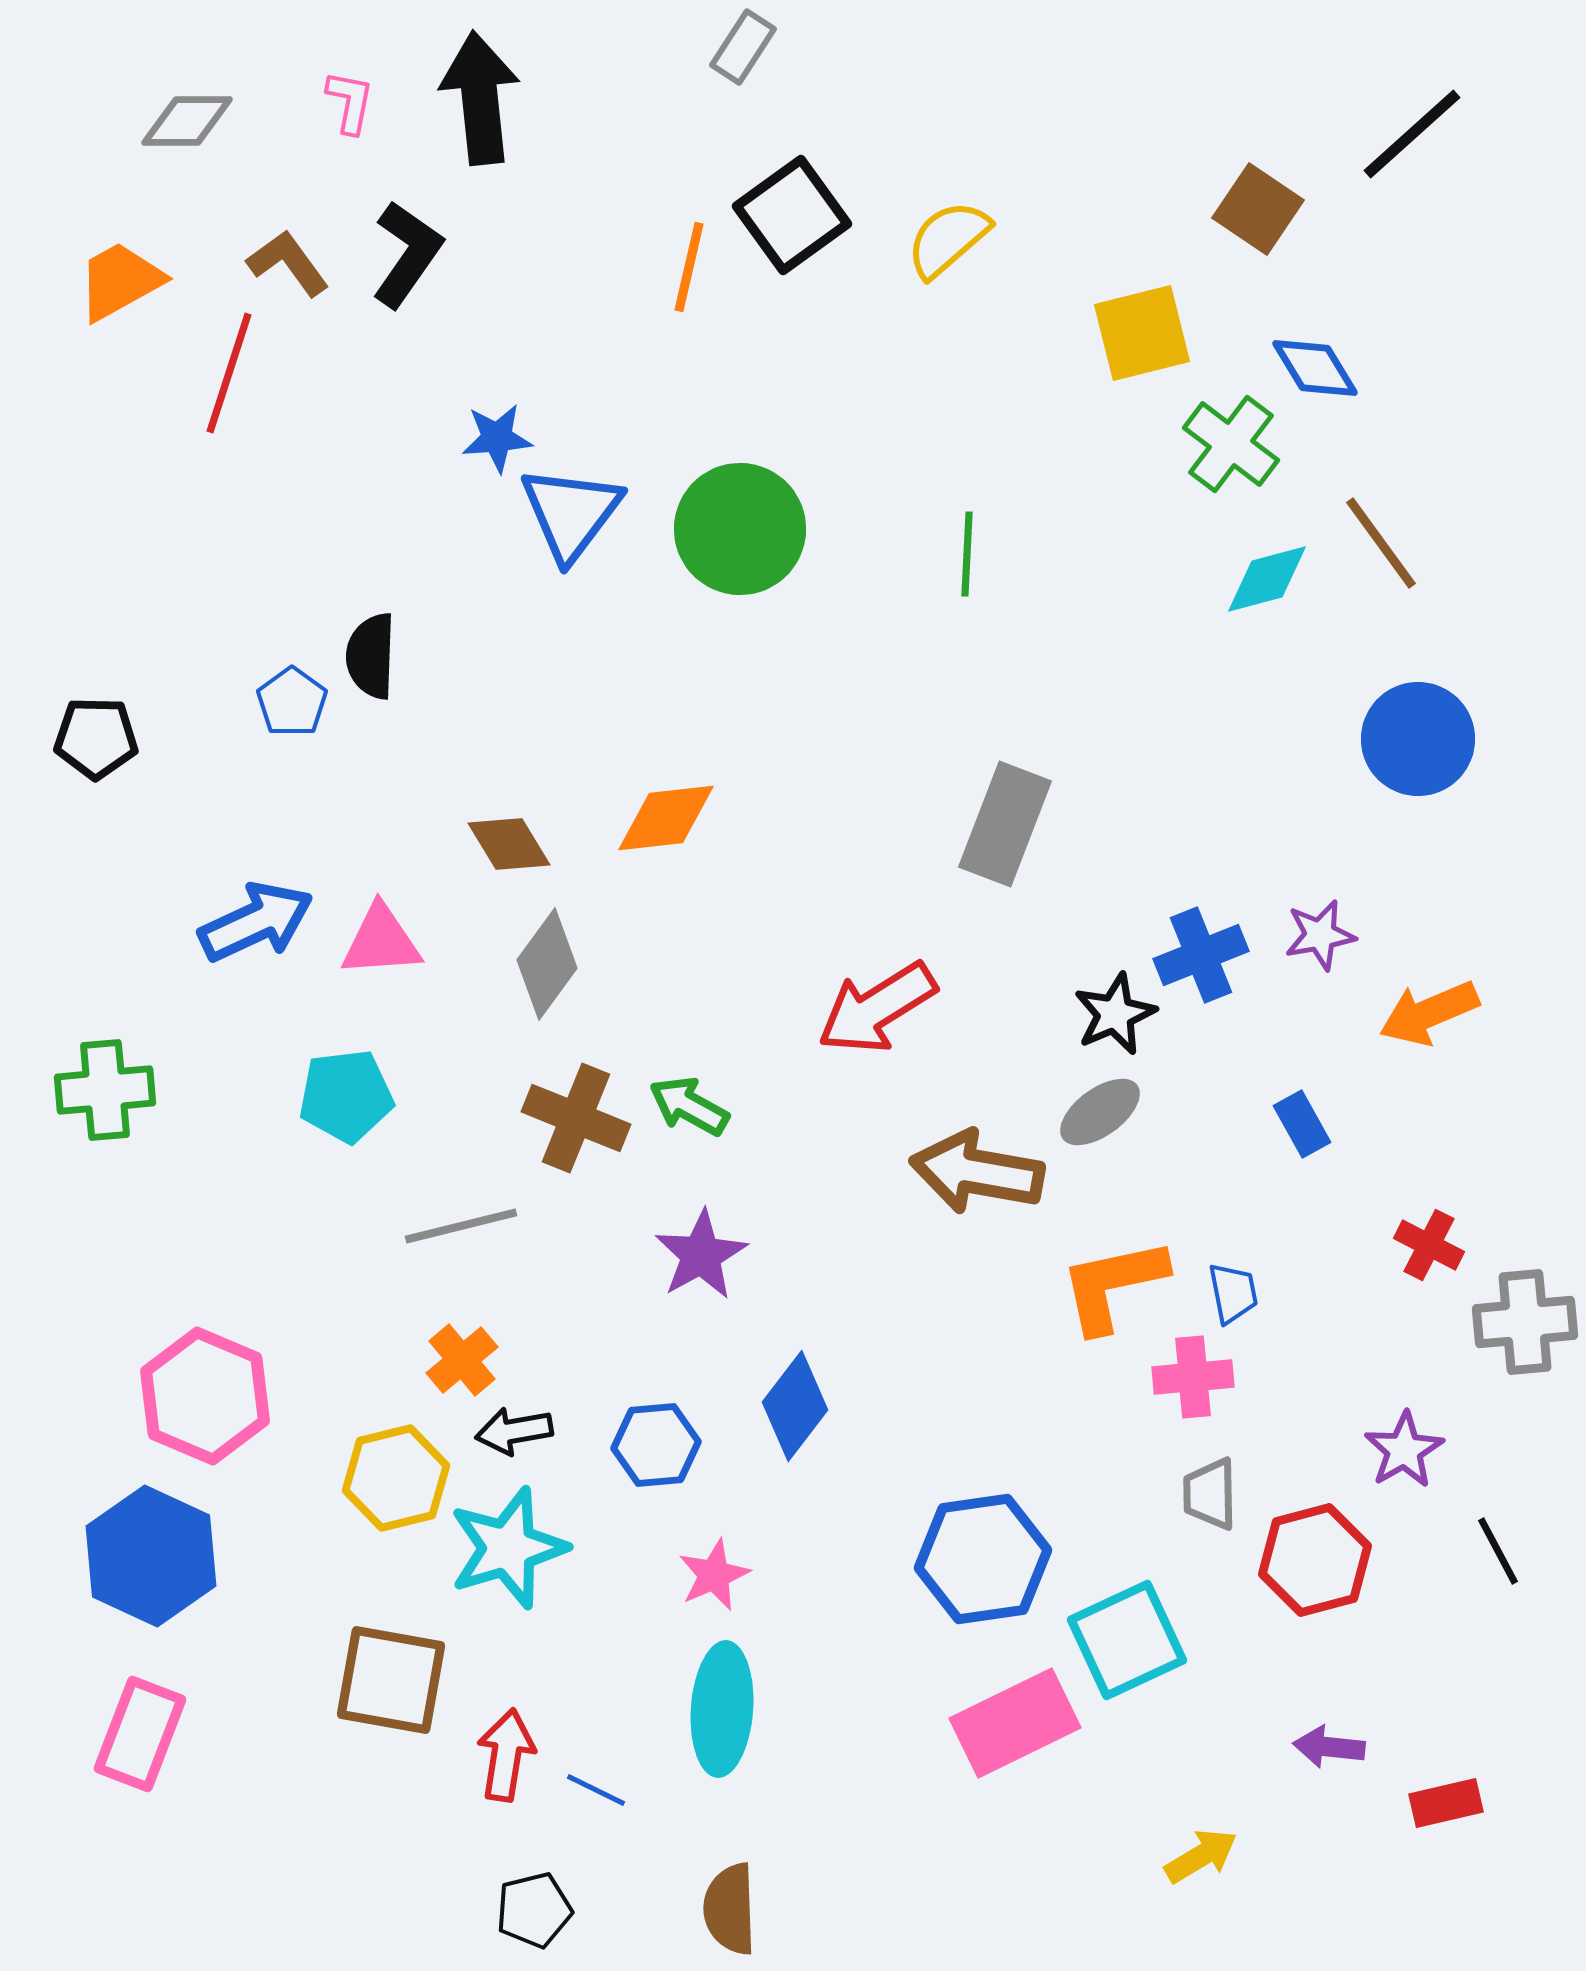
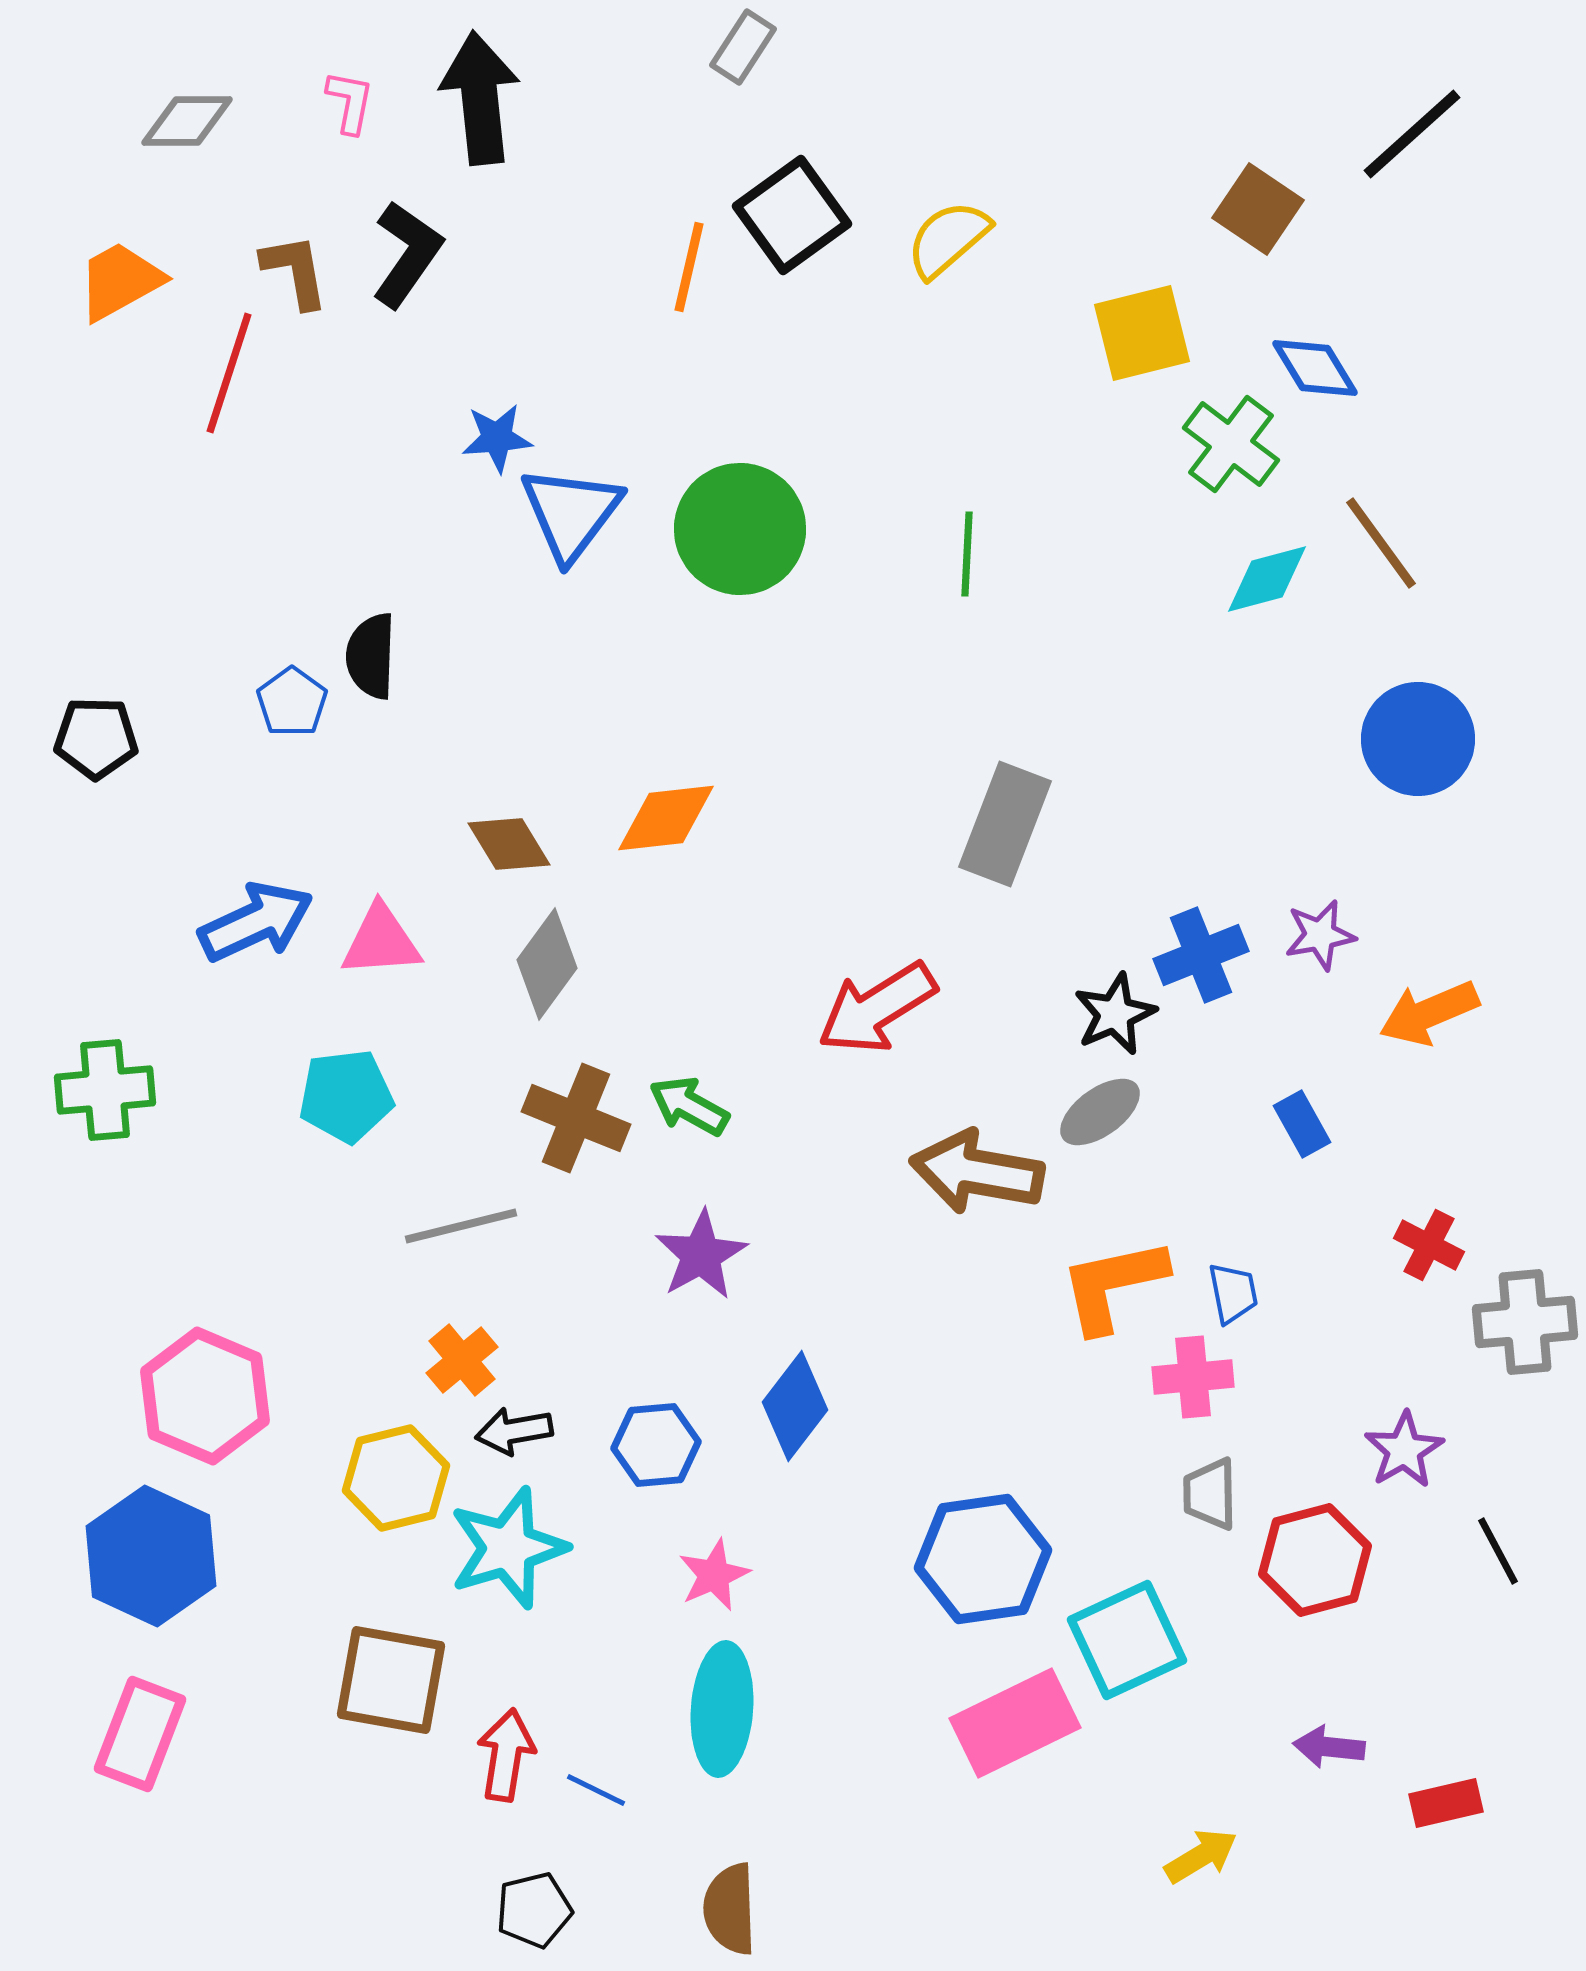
brown L-shape at (288, 263): moved 7 px right, 8 px down; rotated 26 degrees clockwise
